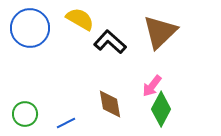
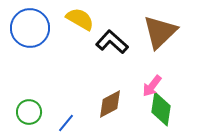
black L-shape: moved 2 px right
brown diamond: rotated 72 degrees clockwise
green diamond: rotated 20 degrees counterclockwise
green circle: moved 4 px right, 2 px up
blue line: rotated 24 degrees counterclockwise
